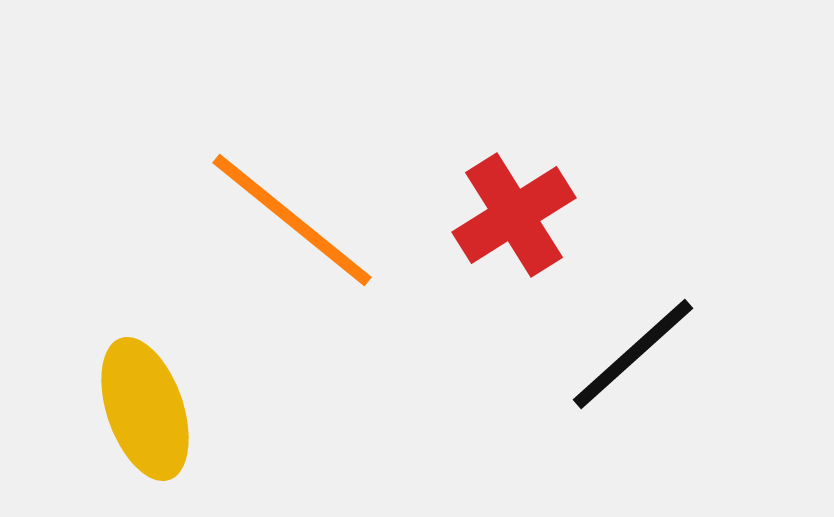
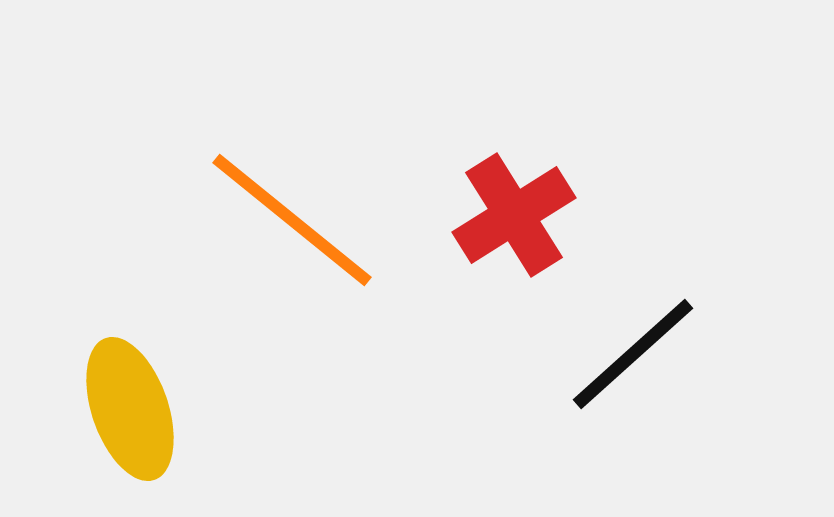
yellow ellipse: moved 15 px left
